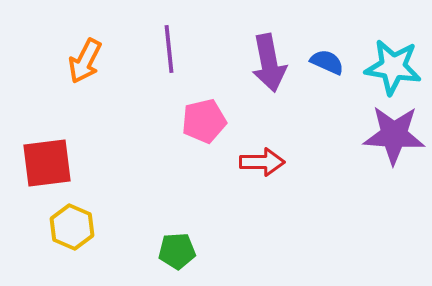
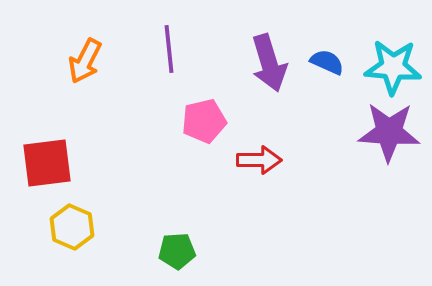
purple arrow: rotated 6 degrees counterclockwise
cyan star: rotated 4 degrees counterclockwise
purple star: moved 5 px left, 3 px up
red arrow: moved 3 px left, 2 px up
